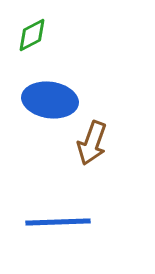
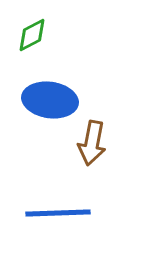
brown arrow: rotated 9 degrees counterclockwise
blue line: moved 9 px up
